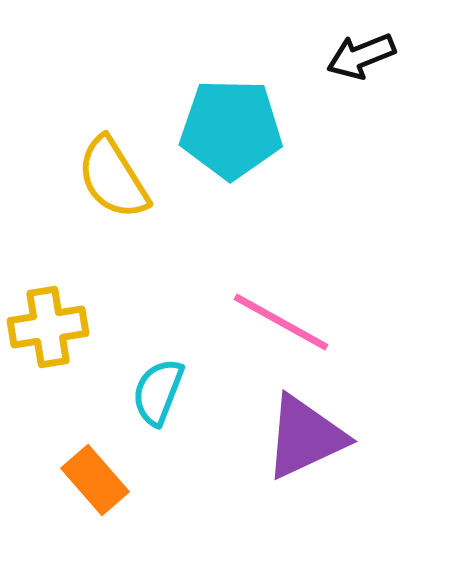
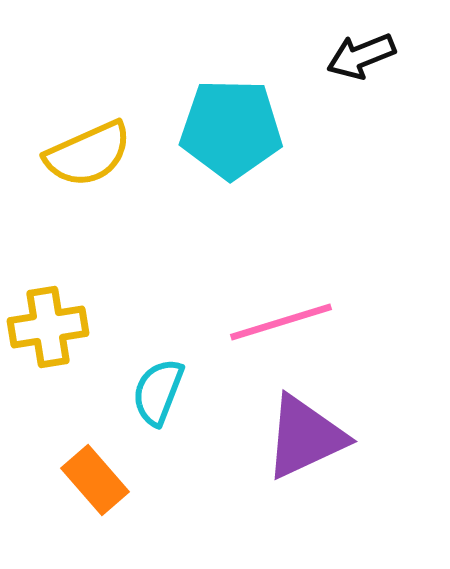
yellow semicircle: moved 25 px left, 24 px up; rotated 82 degrees counterclockwise
pink line: rotated 46 degrees counterclockwise
